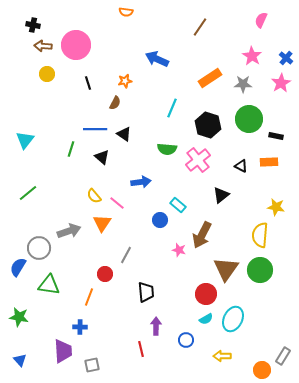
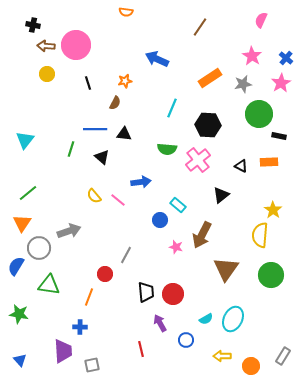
brown arrow at (43, 46): moved 3 px right
gray star at (243, 84): rotated 12 degrees counterclockwise
green circle at (249, 119): moved 10 px right, 5 px up
black hexagon at (208, 125): rotated 15 degrees counterclockwise
black triangle at (124, 134): rotated 28 degrees counterclockwise
black rectangle at (276, 136): moved 3 px right
pink line at (117, 203): moved 1 px right, 3 px up
yellow star at (276, 207): moved 3 px left, 3 px down; rotated 24 degrees clockwise
orange triangle at (102, 223): moved 80 px left
pink star at (179, 250): moved 3 px left, 3 px up
blue semicircle at (18, 267): moved 2 px left, 1 px up
green circle at (260, 270): moved 11 px right, 5 px down
red circle at (206, 294): moved 33 px left
green star at (19, 317): moved 3 px up
purple arrow at (156, 326): moved 4 px right, 3 px up; rotated 30 degrees counterclockwise
orange circle at (262, 370): moved 11 px left, 4 px up
